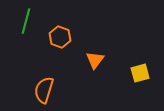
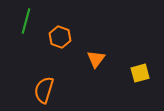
orange triangle: moved 1 px right, 1 px up
